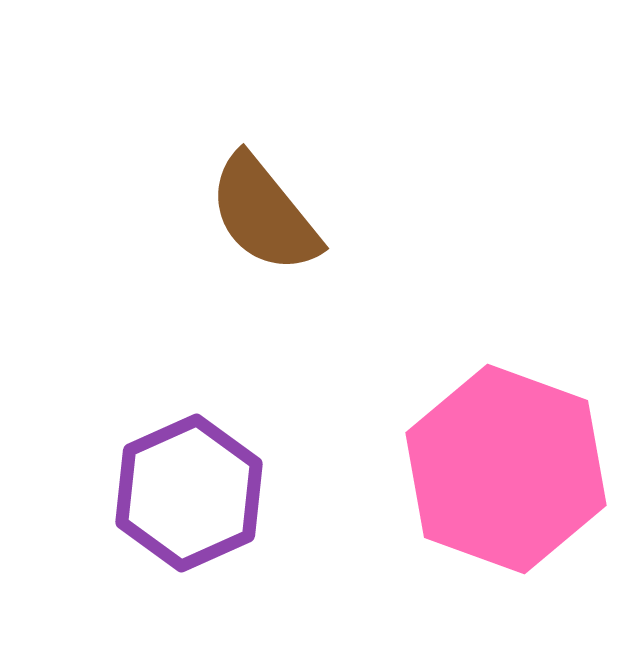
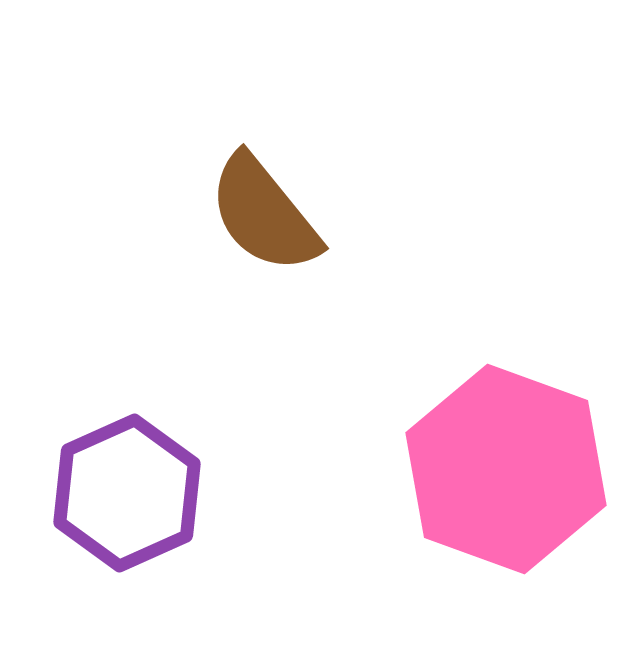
purple hexagon: moved 62 px left
